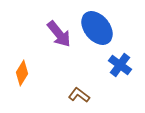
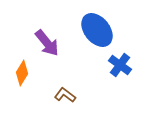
blue ellipse: moved 2 px down
purple arrow: moved 12 px left, 9 px down
brown L-shape: moved 14 px left
